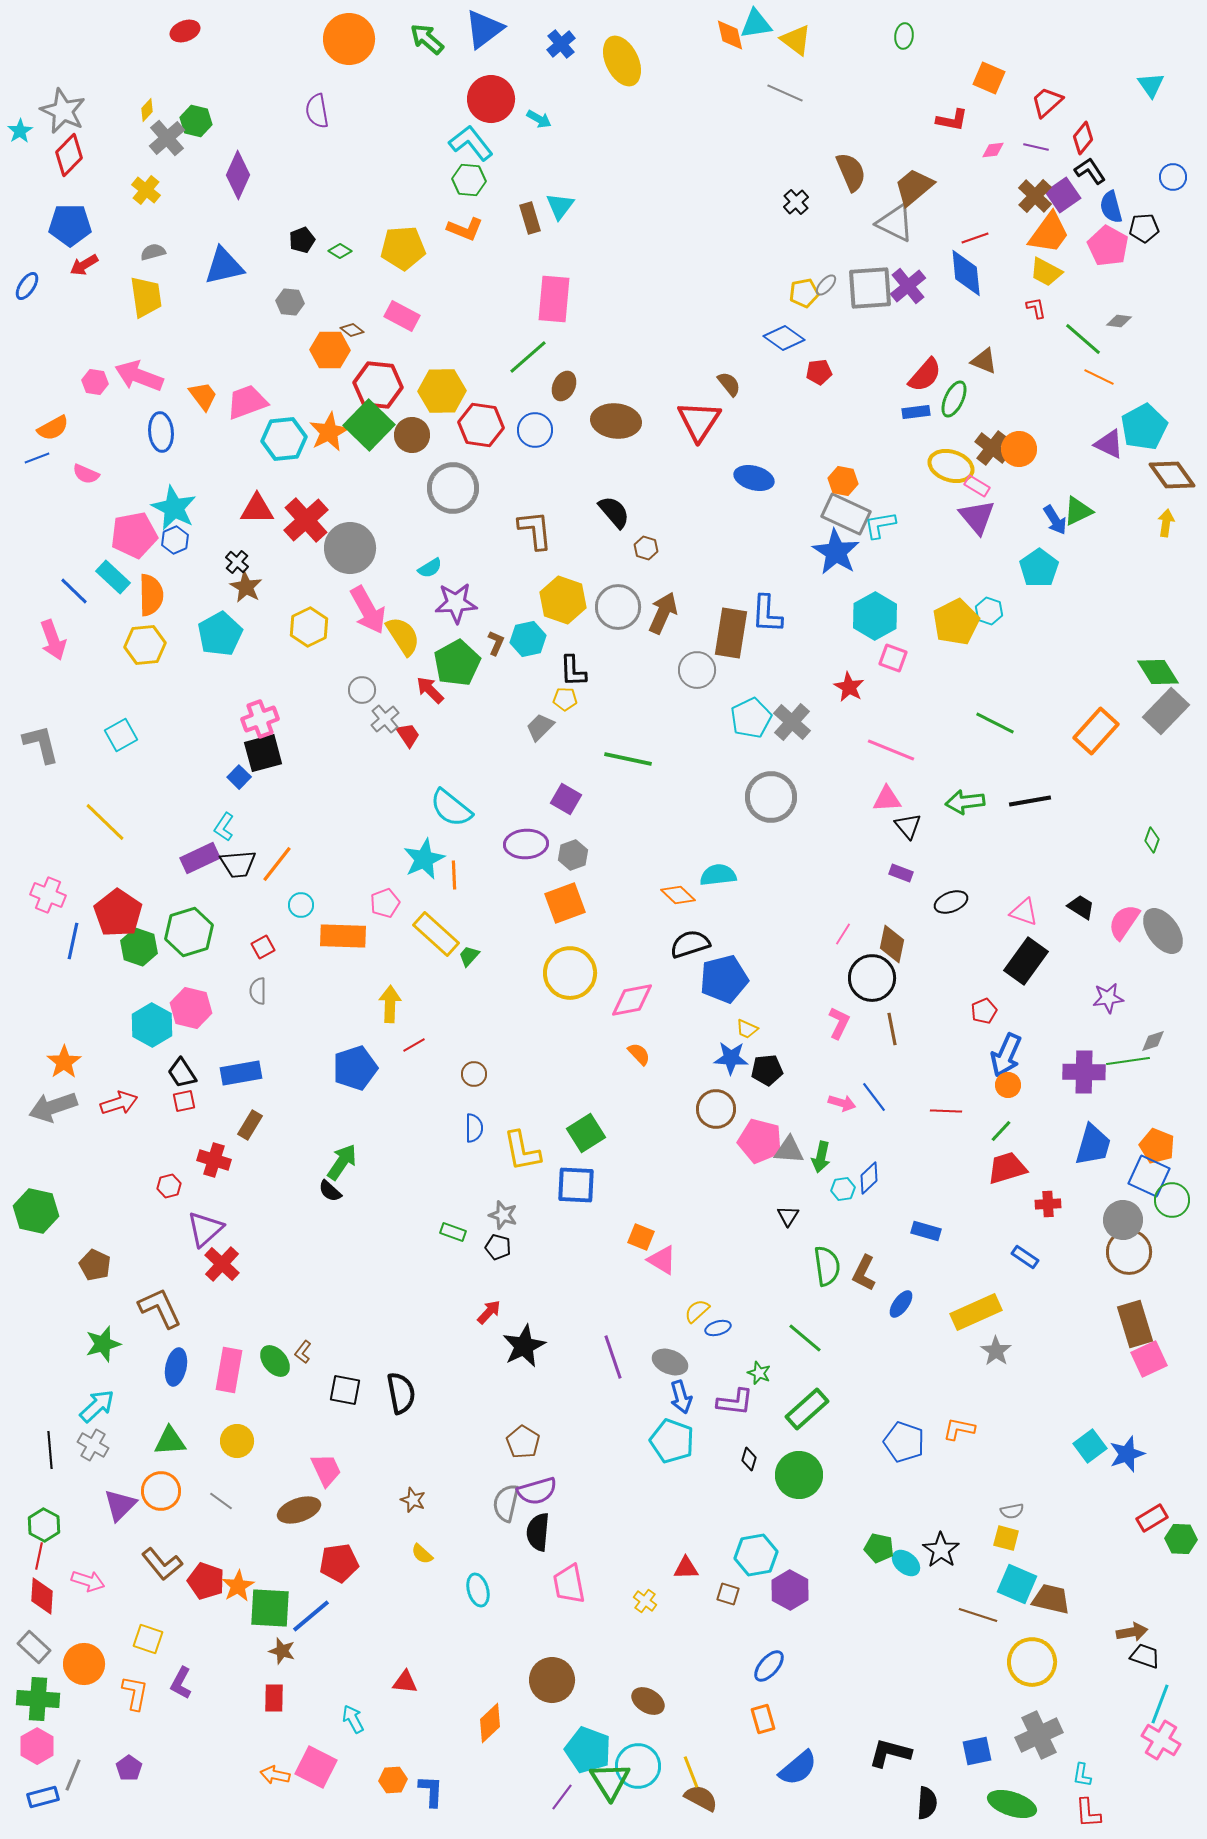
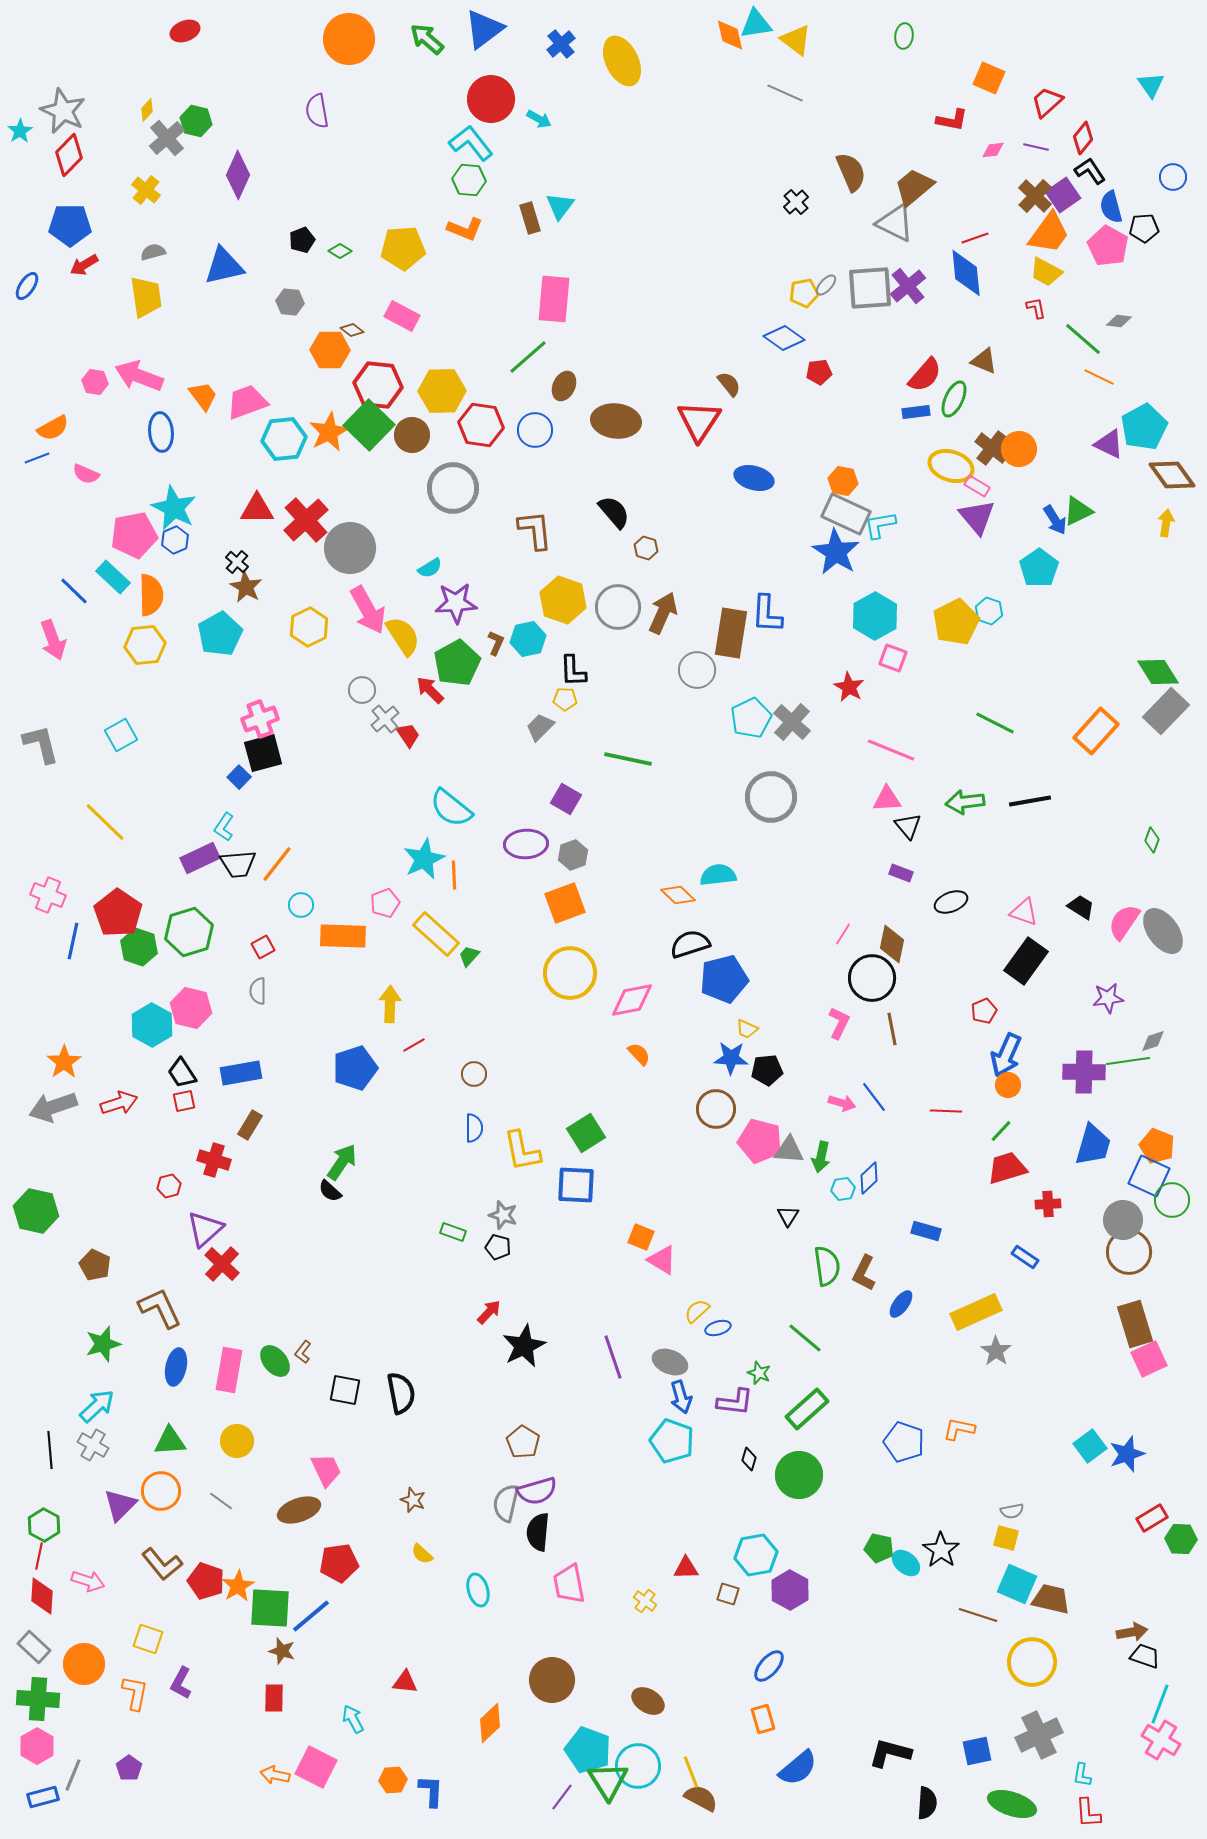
green triangle at (610, 1781): moved 2 px left
